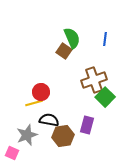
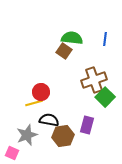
green semicircle: rotated 60 degrees counterclockwise
